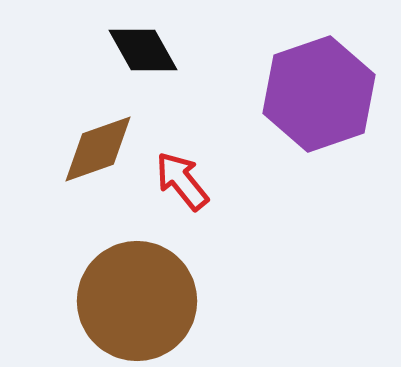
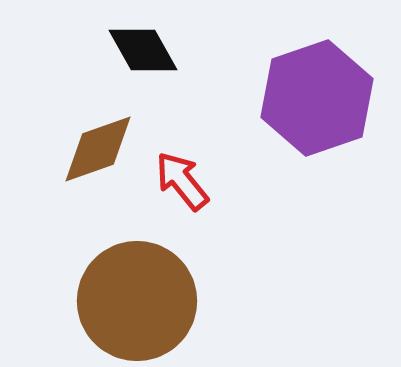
purple hexagon: moved 2 px left, 4 px down
